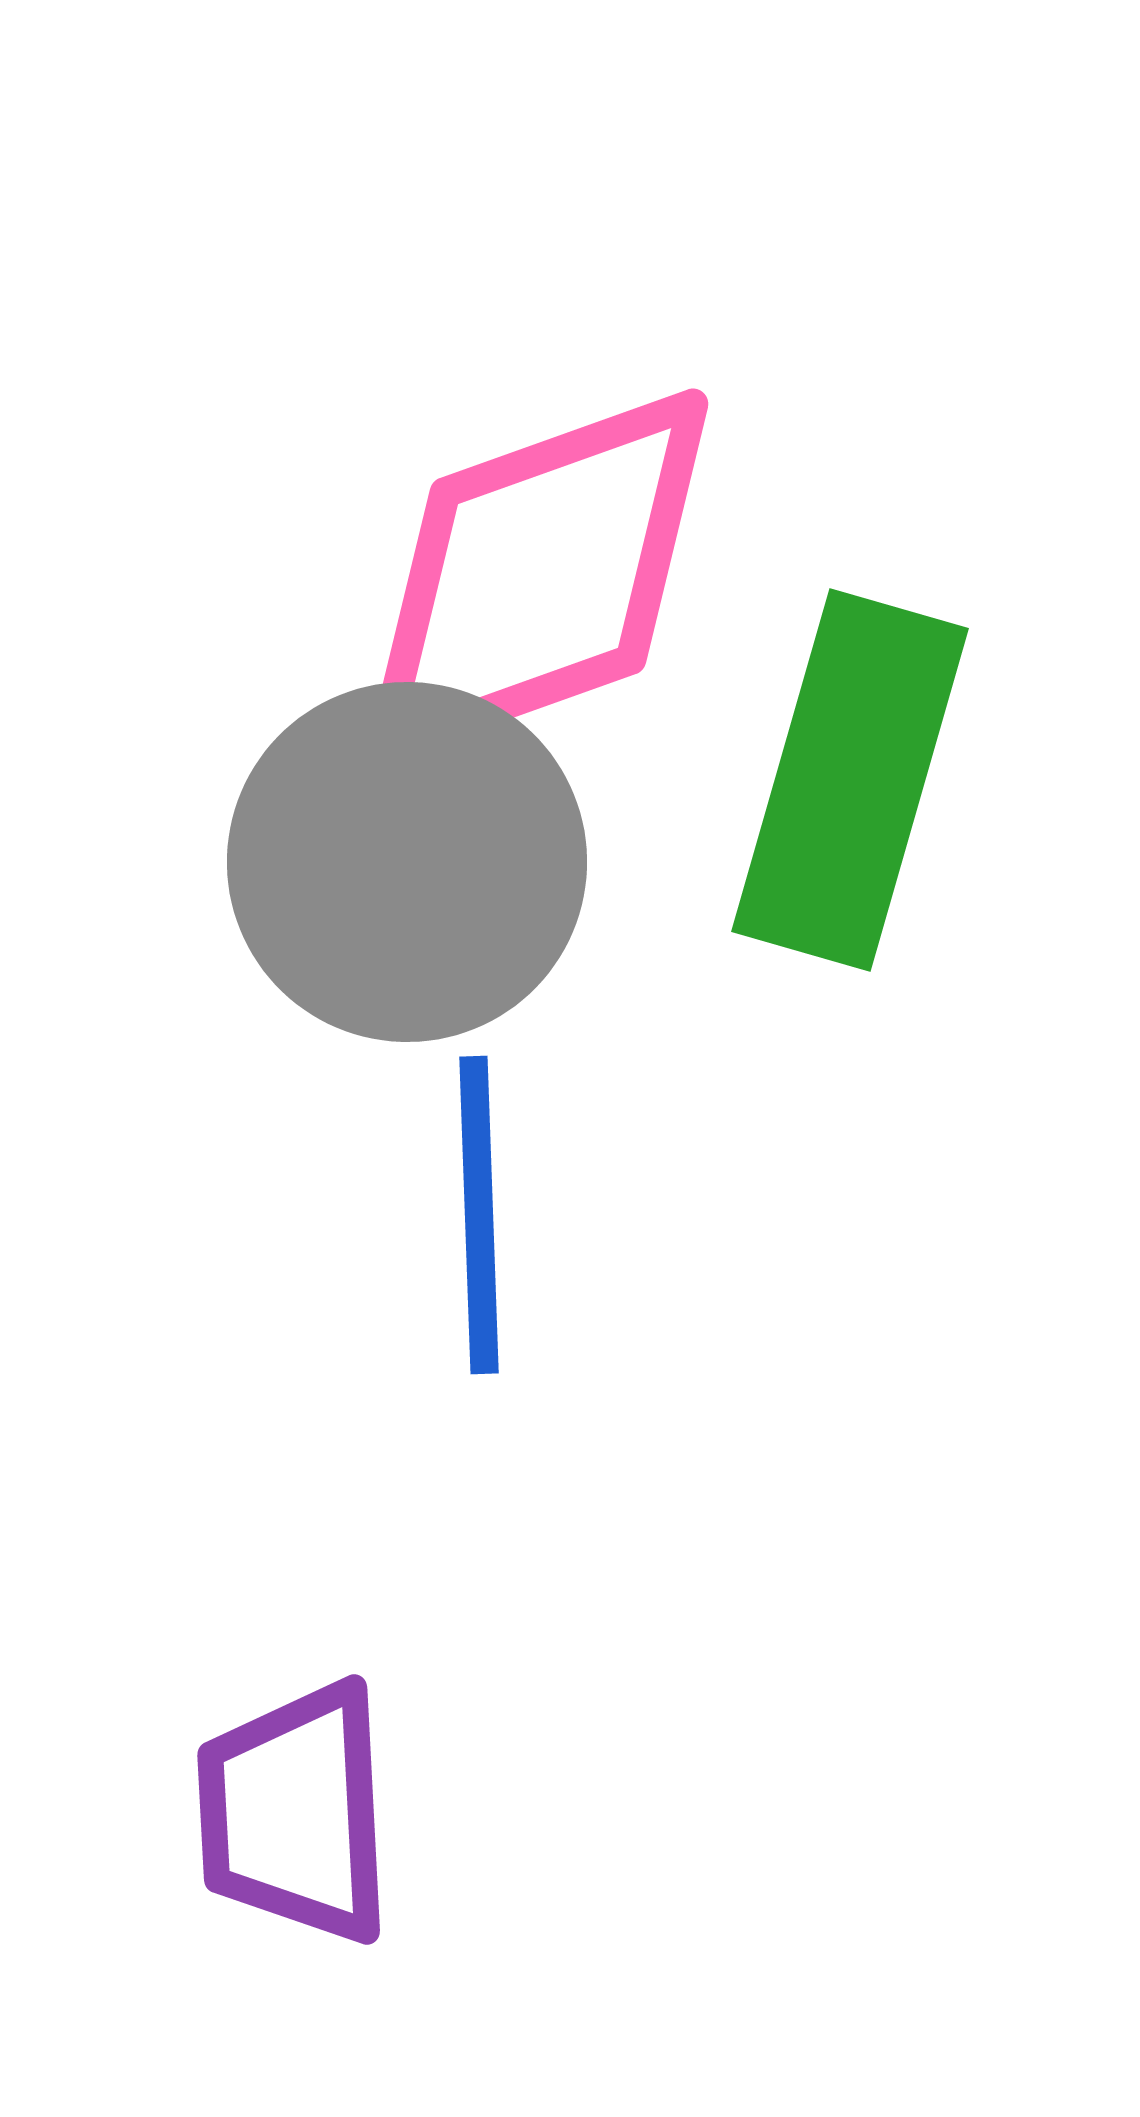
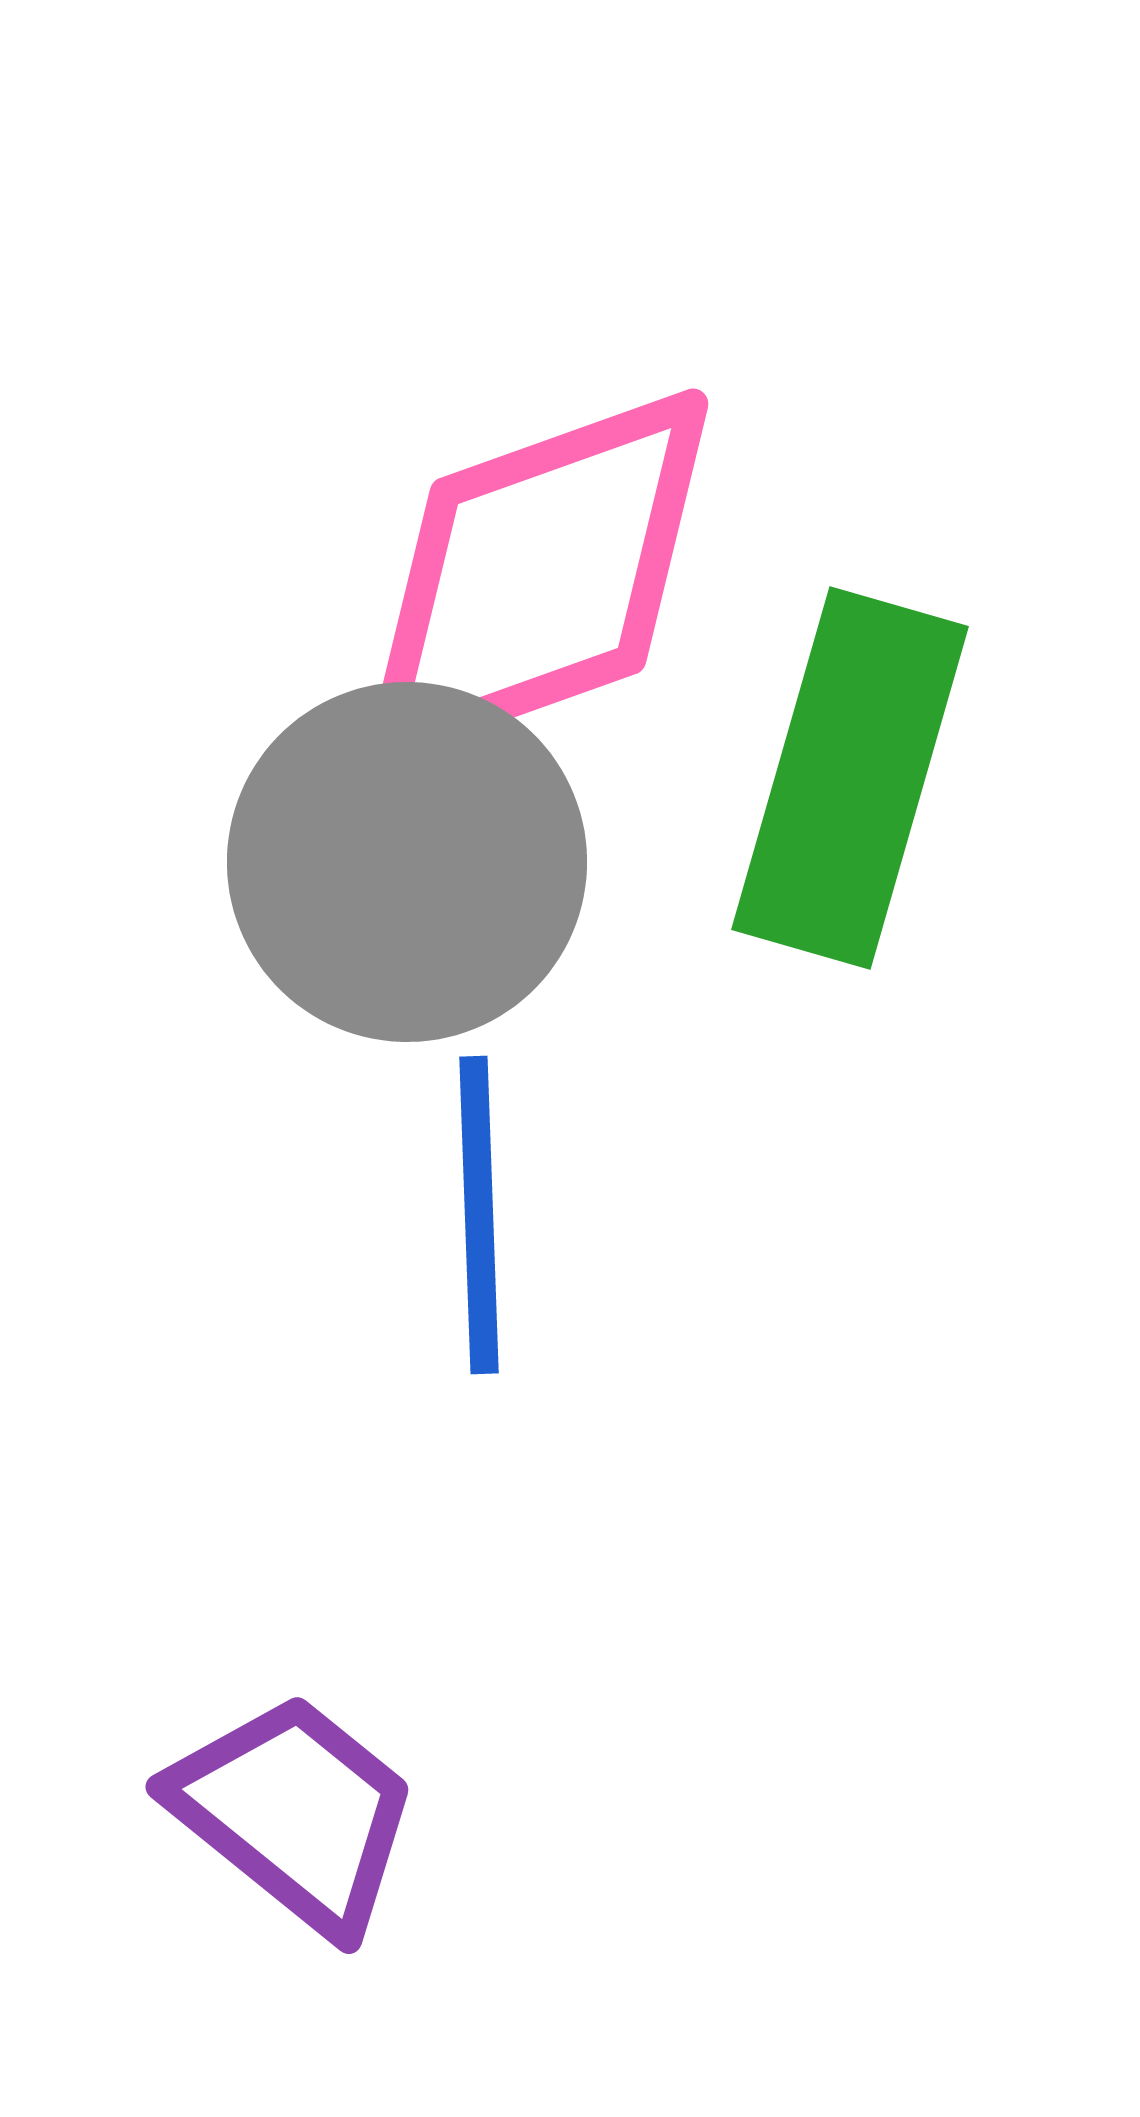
green rectangle: moved 2 px up
purple trapezoid: rotated 132 degrees clockwise
